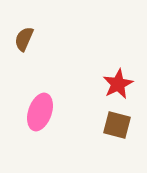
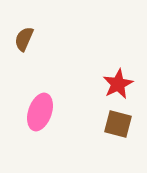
brown square: moved 1 px right, 1 px up
